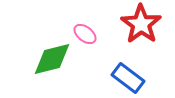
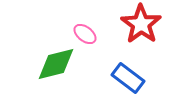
green diamond: moved 4 px right, 5 px down
